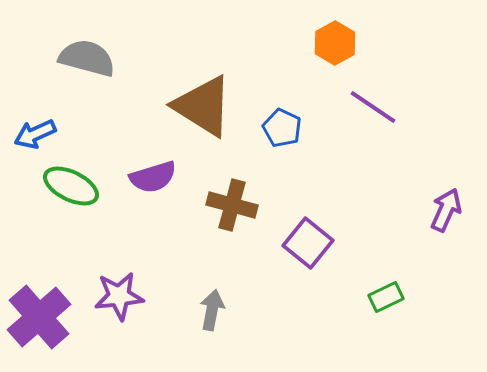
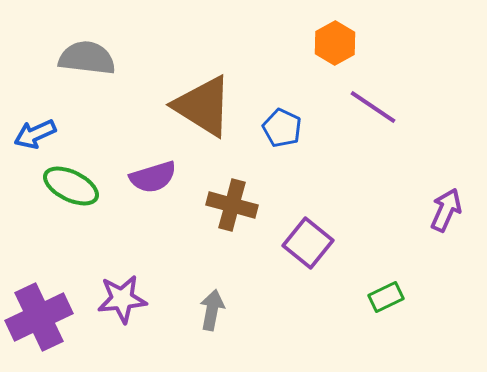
gray semicircle: rotated 8 degrees counterclockwise
purple star: moved 3 px right, 3 px down
purple cross: rotated 16 degrees clockwise
